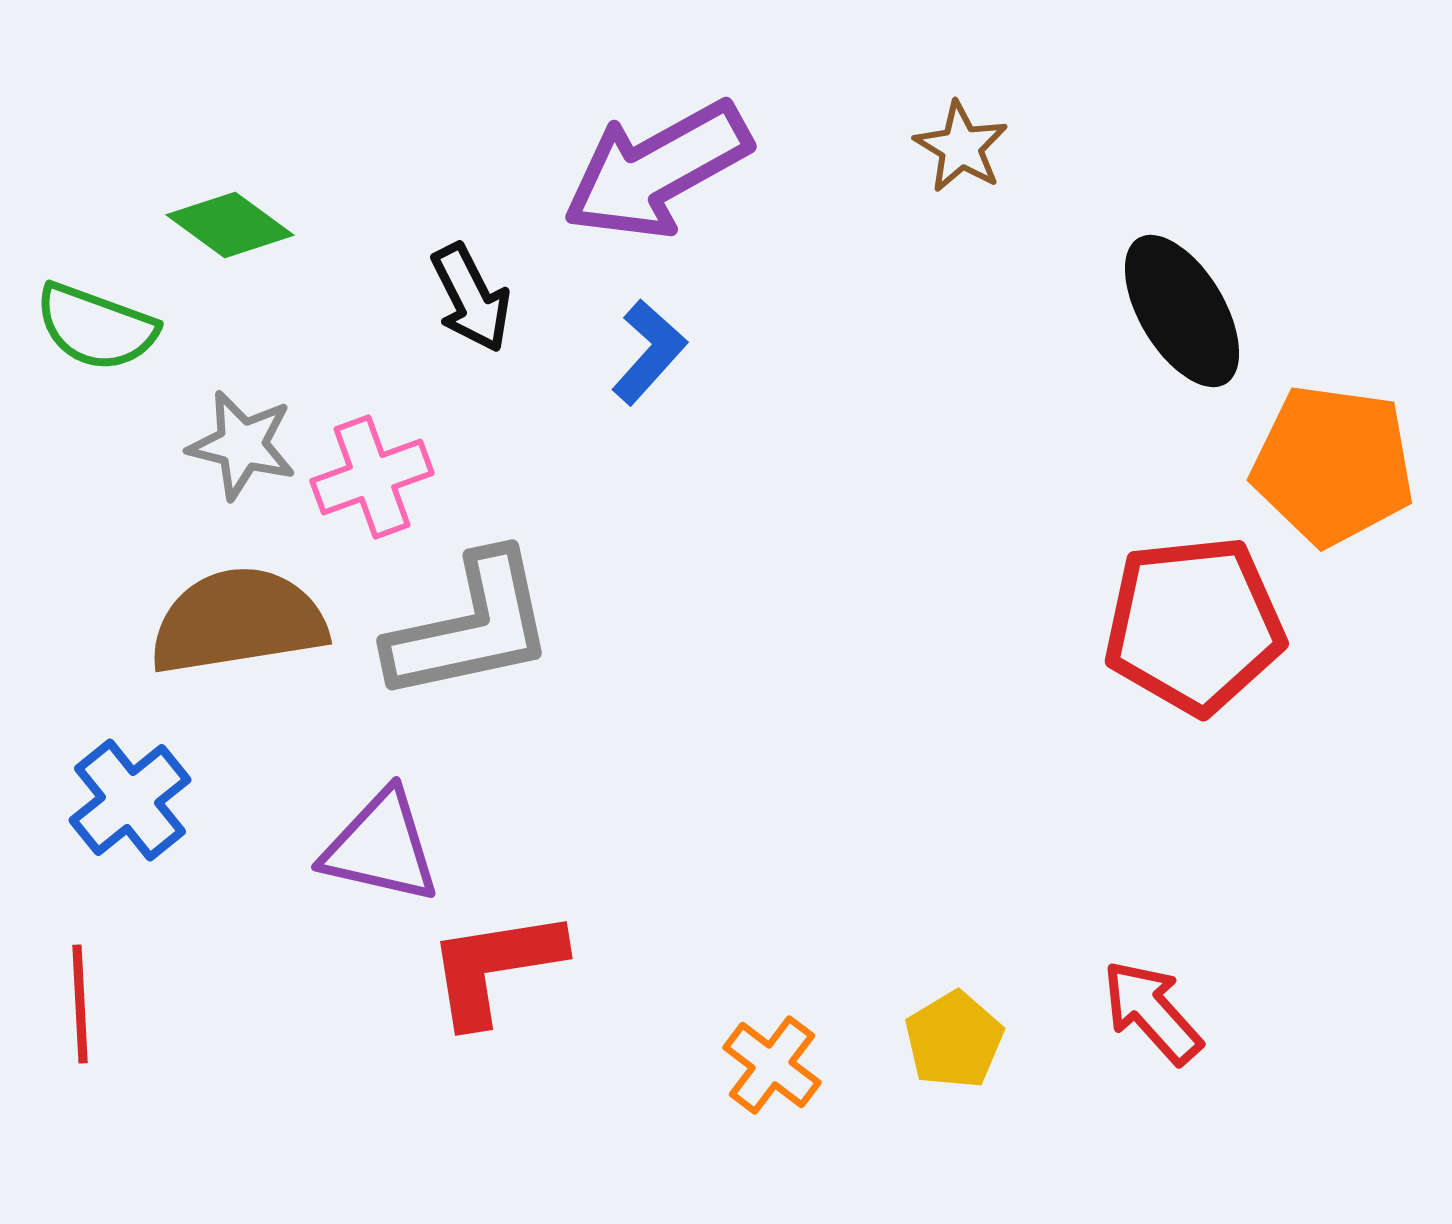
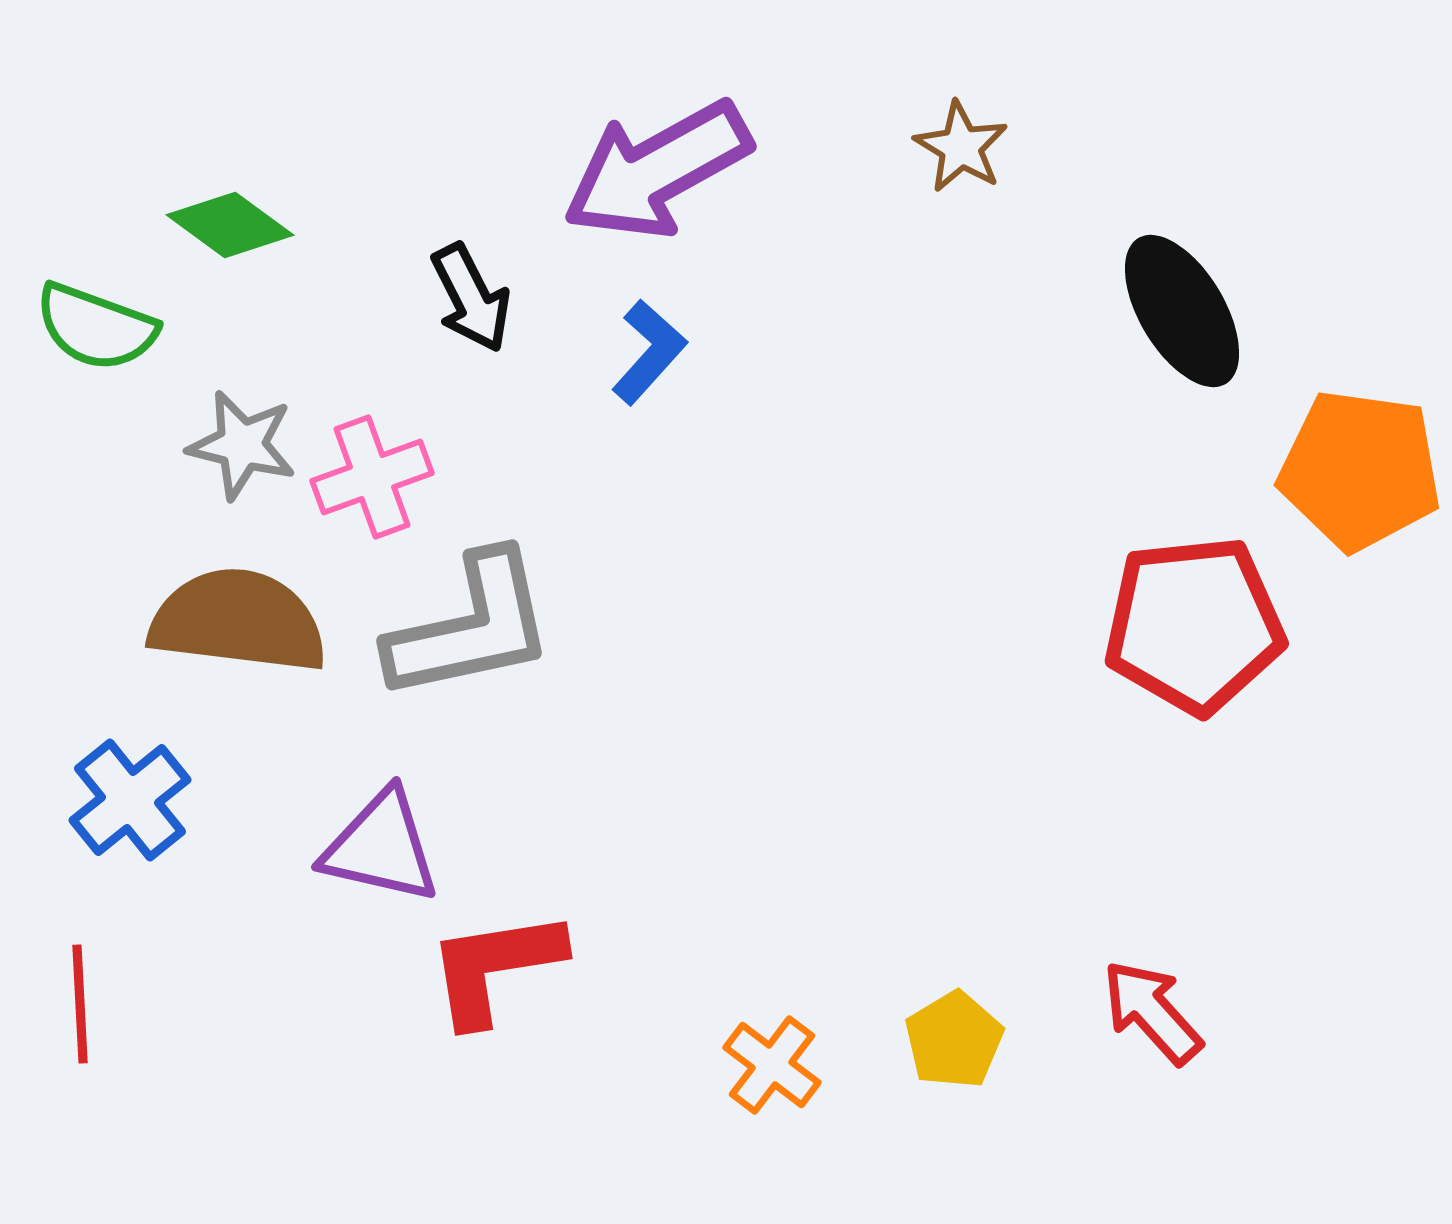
orange pentagon: moved 27 px right, 5 px down
brown semicircle: rotated 16 degrees clockwise
